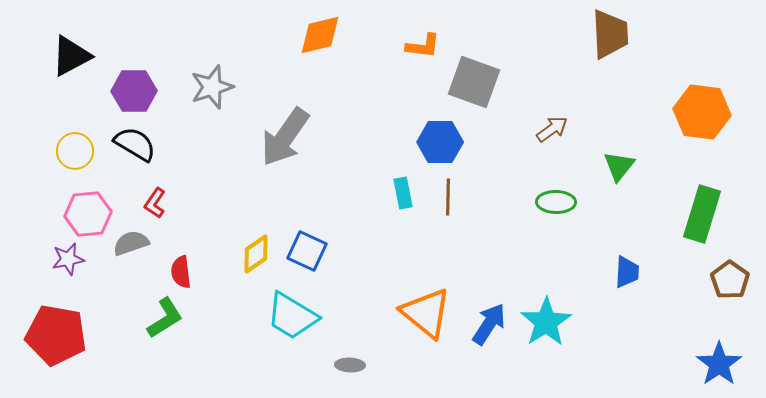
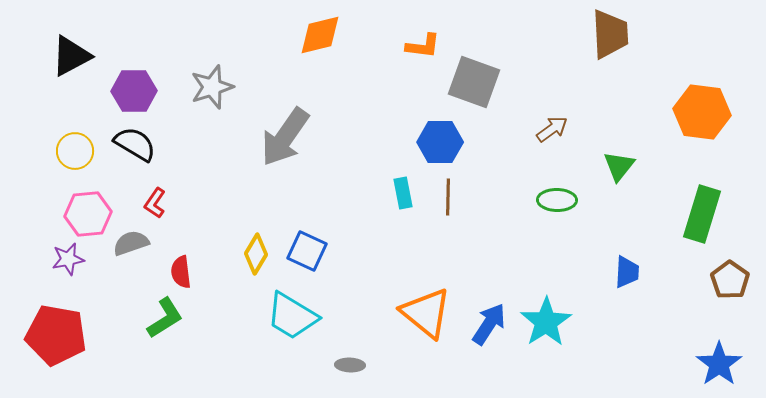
green ellipse: moved 1 px right, 2 px up
yellow diamond: rotated 24 degrees counterclockwise
